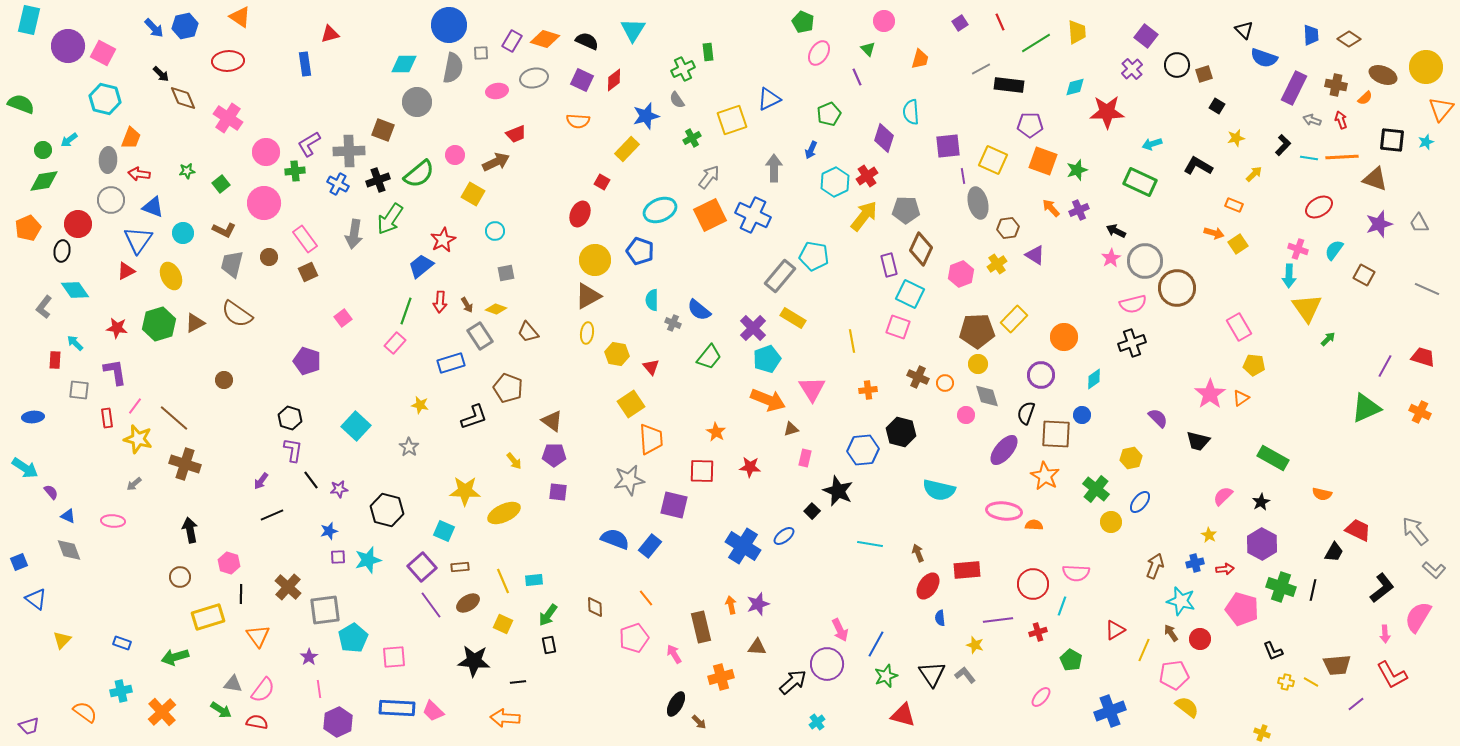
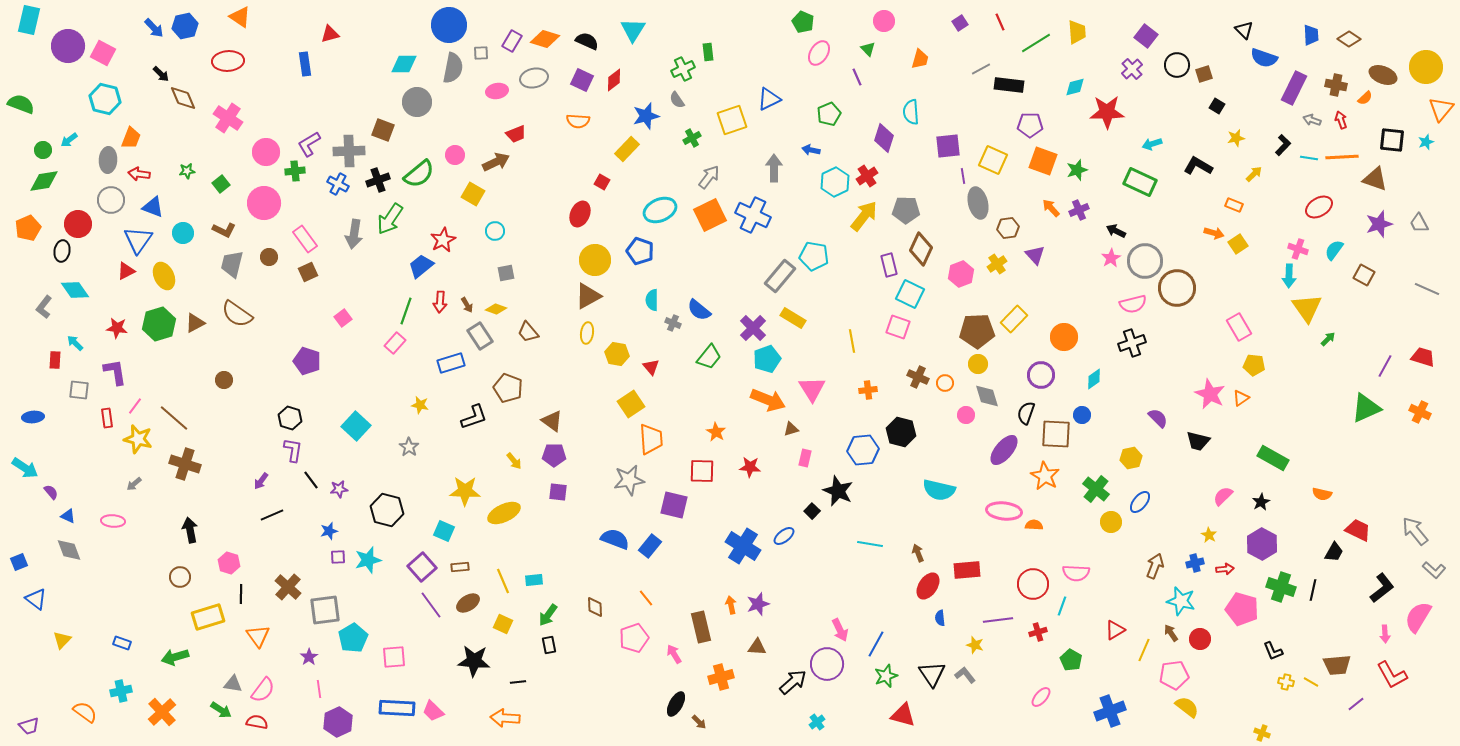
blue arrow at (811, 150): rotated 78 degrees clockwise
purple triangle at (1035, 255): rotated 15 degrees clockwise
yellow ellipse at (171, 276): moved 7 px left
pink star at (1210, 394): rotated 12 degrees counterclockwise
